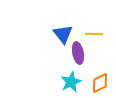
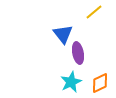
yellow line: moved 22 px up; rotated 42 degrees counterclockwise
